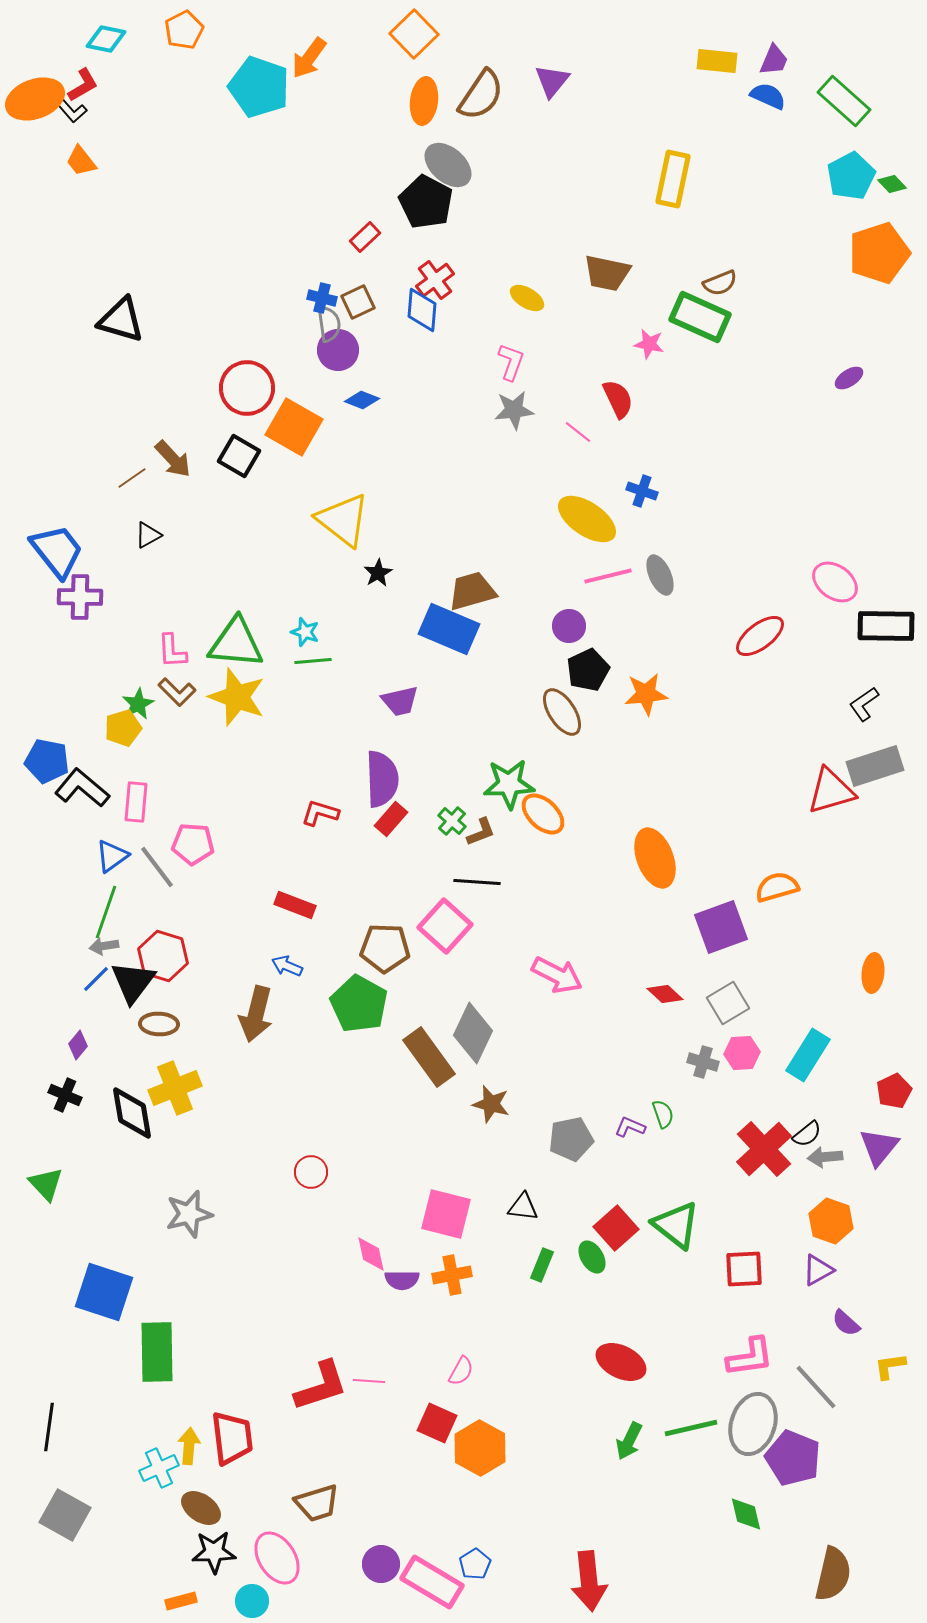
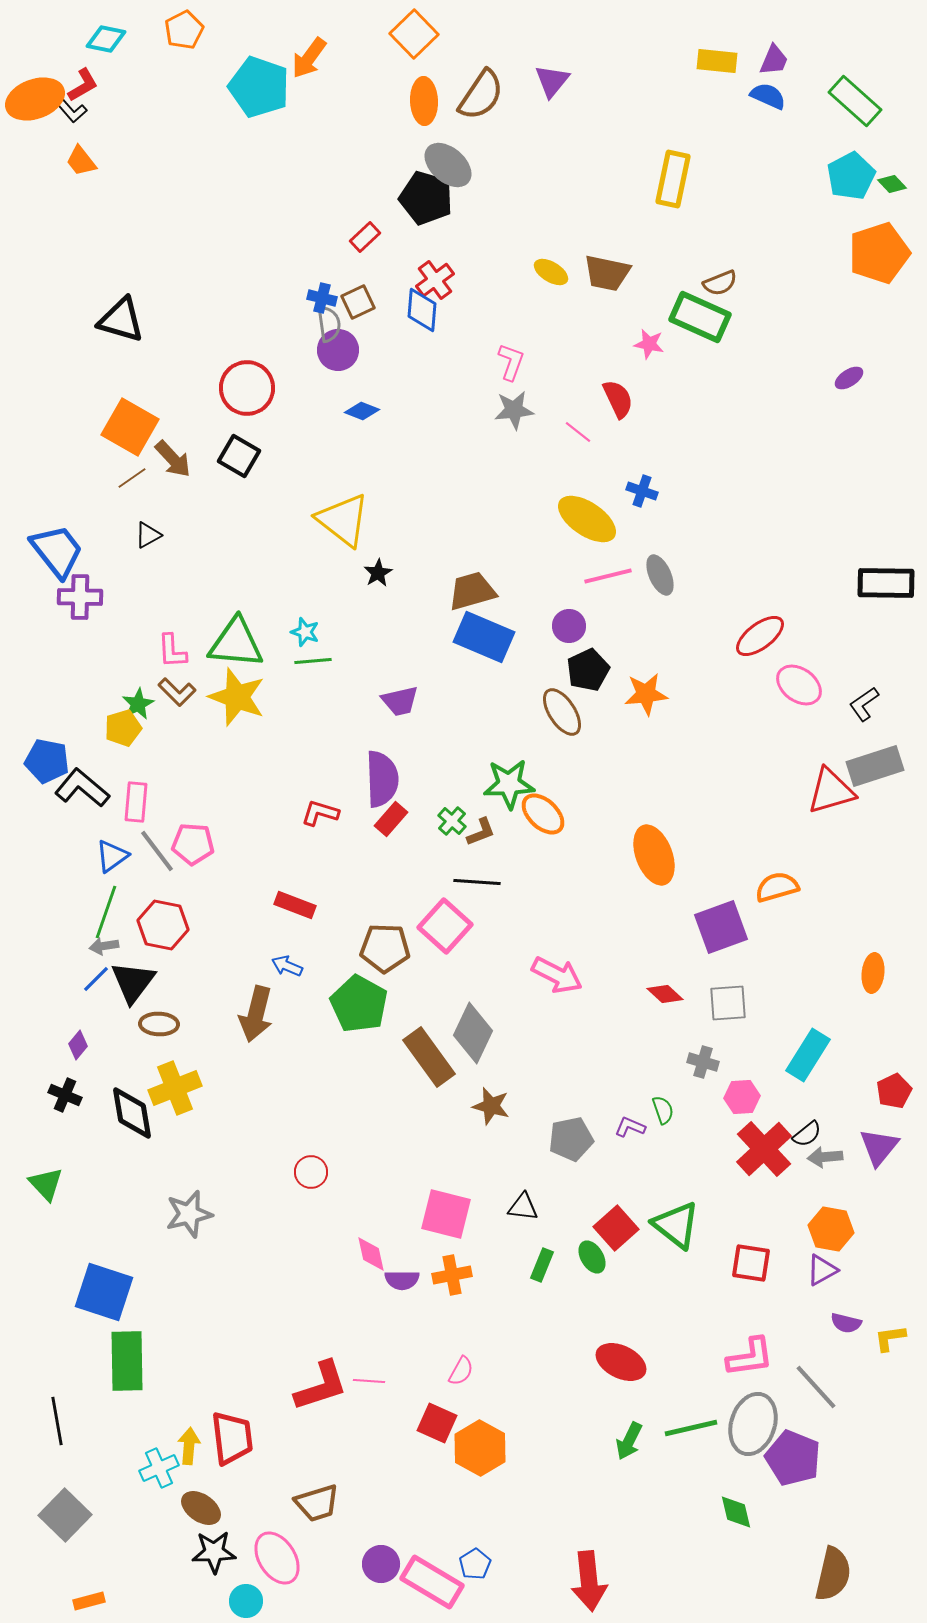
orange ellipse at (424, 101): rotated 9 degrees counterclockwise
green rectangle at (844, 101): moved 11 px right
black pentagon at (426, 202): moved 4 px up; rotated 12 degrees counterclockwise
yellow ellipse at (527, 298): moved 24 px right, 26 px up
blue diamond at (362, 400): moved 11 px down
orange square at (294, 427): moved 164 px left
pink ellipse at (835, 582): moved 36 px left, 103 px down
black rectangle at (886, 626): moved 43 px up
blue rectangle at (449, 629): moved 35 px right, 8 px down
orange ellipse at (655, 858): moved 1 px left, 3 px up
gray line at (157, 867): moved 16 px up
red hexagon at (163, 956): moved 31 px up; rotated 6 degrees counterclockwise
gray square at (728, 1003): rotated 27 degrees clockwise
pink hexagon at (742, 1053): moved 44 px down
brown star at (491, 1104): moved 2 px down
green semicircle at (663, 1114): moved 4 px up
orange hexagon at (831, 1221): moved 8 px down; rotated 9 degrees counterclockwise
red square at (744, 1269): moved 7 px right, 6 px up; rotated 12 degrees clockwise
purple triangle at (818, 1270): moved 4 px right
purple semicircle at (846, 1323): rotated 28 degrees counterclockwise
green rectangle at (157, 1352): moved 30 px left, 9 px down
yellow L-shape at (890, 1366): moved 28 px up
black line at (49, 1427): moved 8 px right, 6 px up; rotated 18 degrees counterclockwise
green diamond at (746, 1514): moved 10 px left, 2 px up
gray square at (65, 1515): rotated 15 degrees clockwise
orange rectangle at (181, 1601): moved 92 px left
cyan circle at (252, 1601): moved 6 px left
